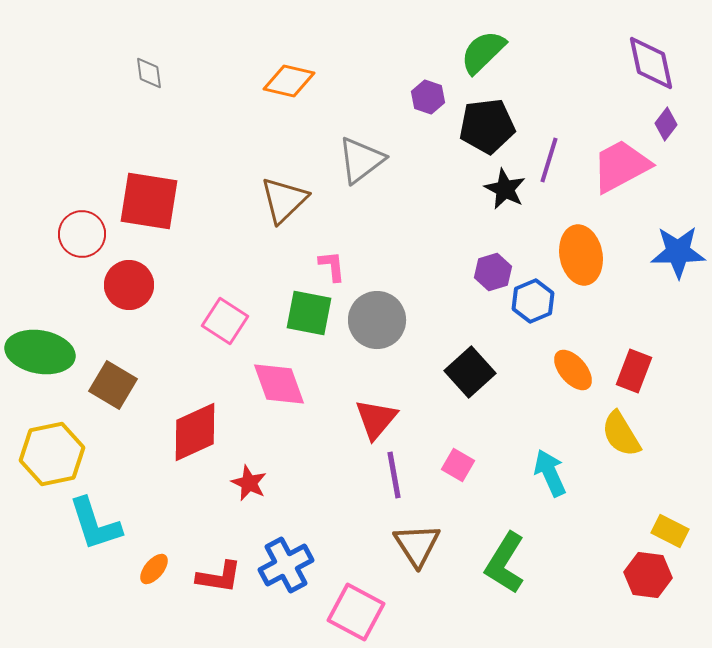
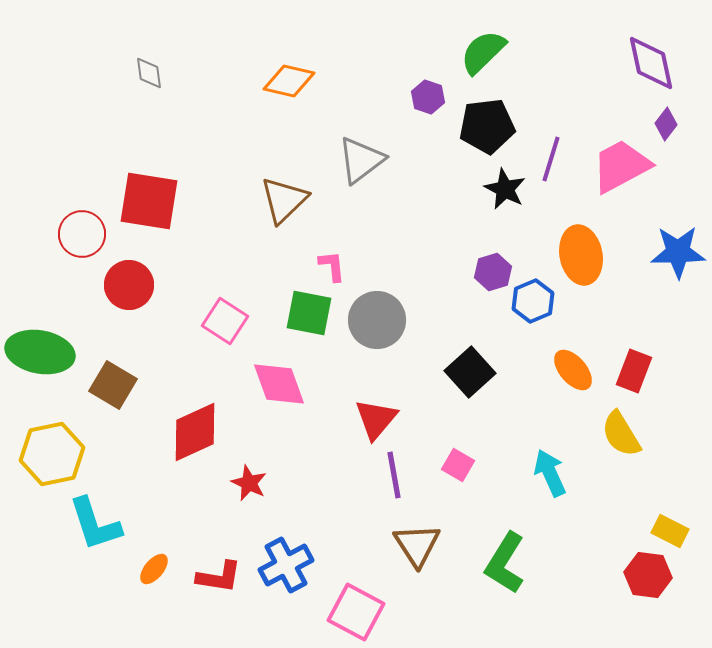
purple line at (549, 160): moved 2 px right, 1 px up
